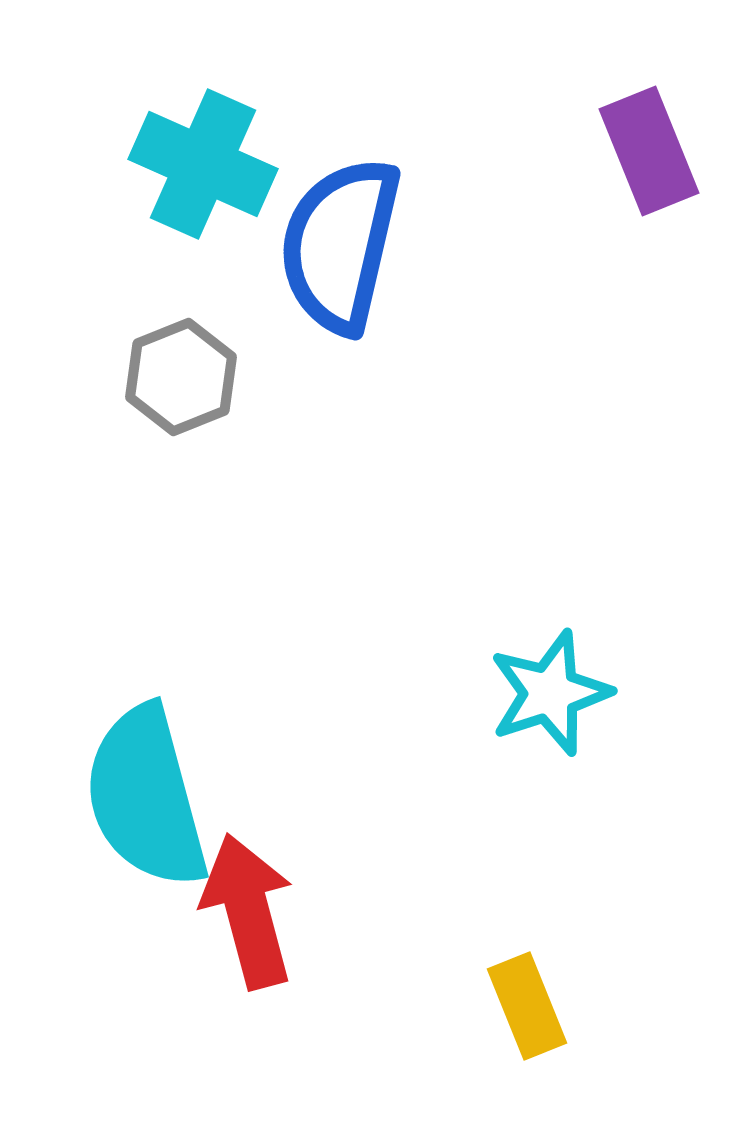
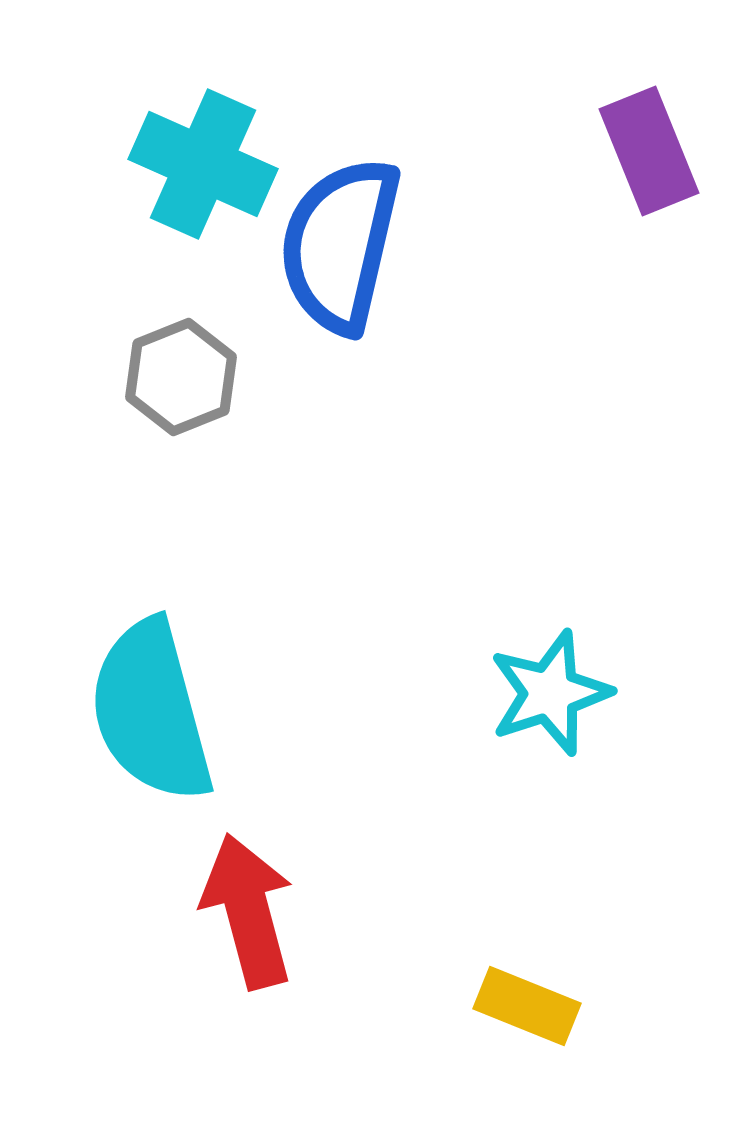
cyan semicircle: moved 5 px right, 86 px up
yellow rectangle: rotated 46 degrees counterclockwise
